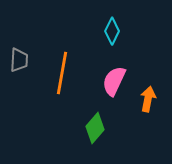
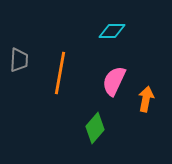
cyan diamond: rotated 64 degrees clockwise
orange line: moved 2 px left
orange arrow: moved 2 px left
